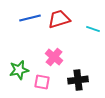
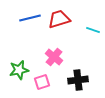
cyan line: moved 1 px down
pink square: rotated 28 degrees counterclockwise
